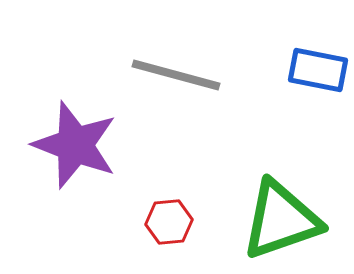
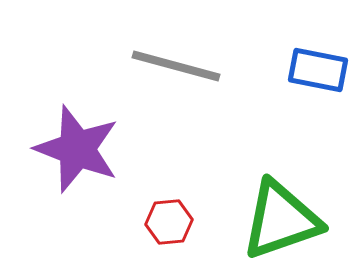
gray line: moved 9 px up
purple star: moved 2 px right, 4 px down
